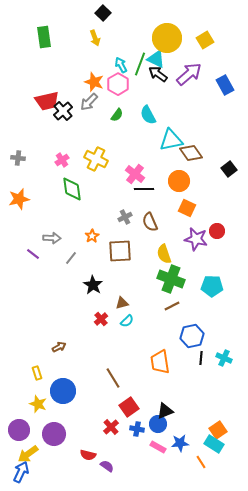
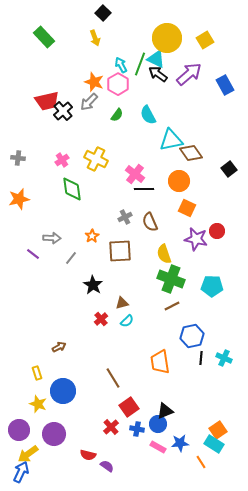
green rectangle at (44, 37): rotated 35 degrees counterclockwise
